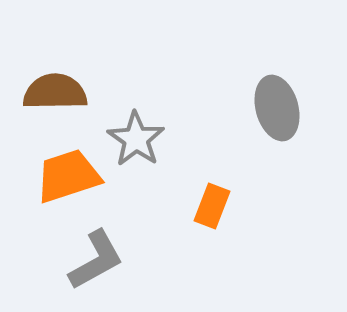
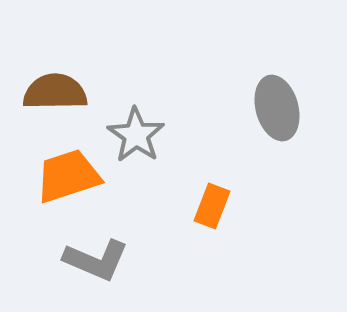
gray star: moved 4 px up
gray L-shape: rotated 52 degrees clockwise
